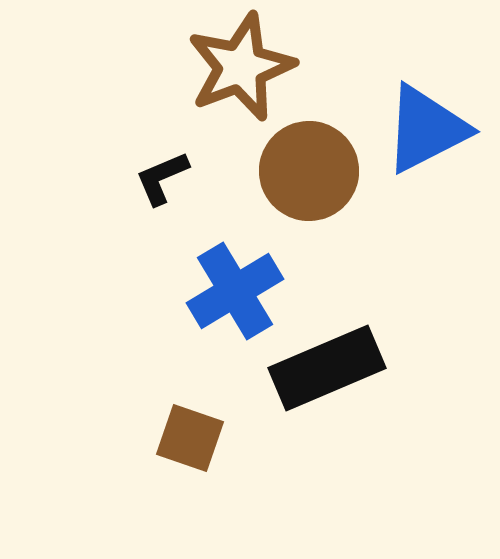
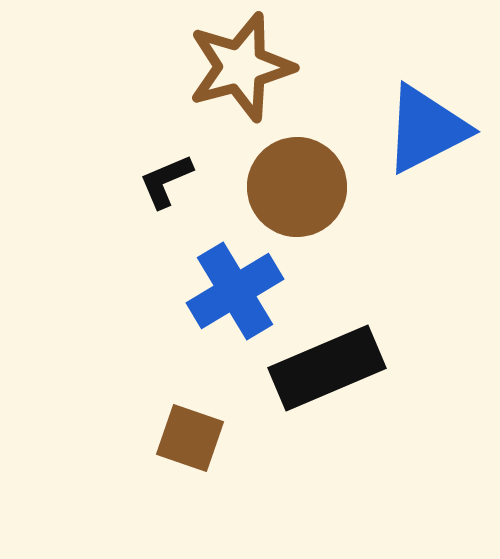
brown star: rotated 6 degrees clockwise
brown circle: moved 12 px left, 16 px down
black L-shape: moved 4 px right, 3 px down
